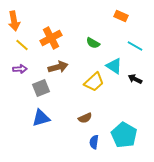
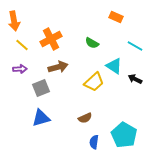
orange rectangle: moved 5 px left, 1 px down
orange cross: moved 1 px down
green semicircle: moved 1 px left
